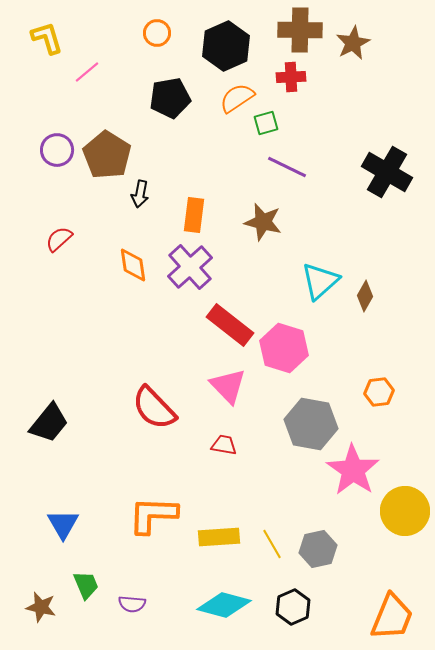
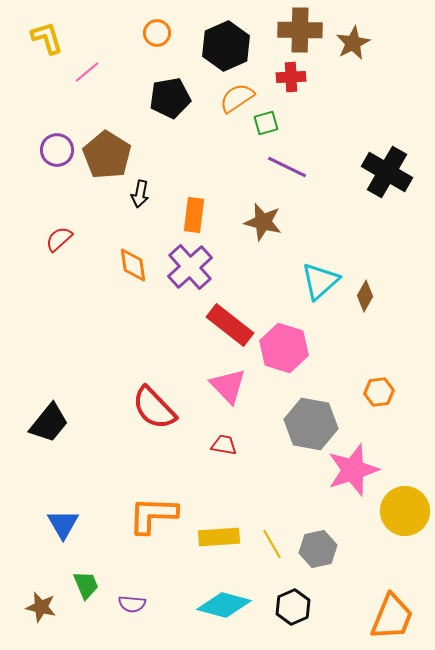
pink star at (353, 470): rotated 20 degrees clockwise
